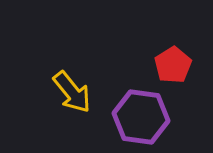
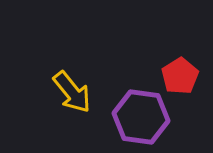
red pentagon: moved 7 px right, 11 px down
